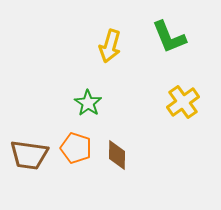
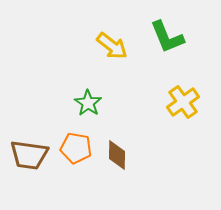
green L-shape: moved 2 px left
yellow arrow: moved 2 px right; rotated 68 degrees counterclockwise
orange pentagon: rotated 8 degrees counterclockwise
